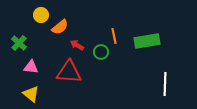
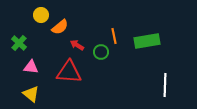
white line: moved 1 px down
